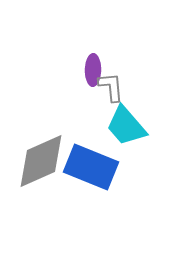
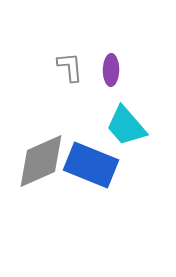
purple ellipse: moved 18 px right
gray L-shape: moved 41 px left, 20 px up
blue rectangle: moved 2 px up
